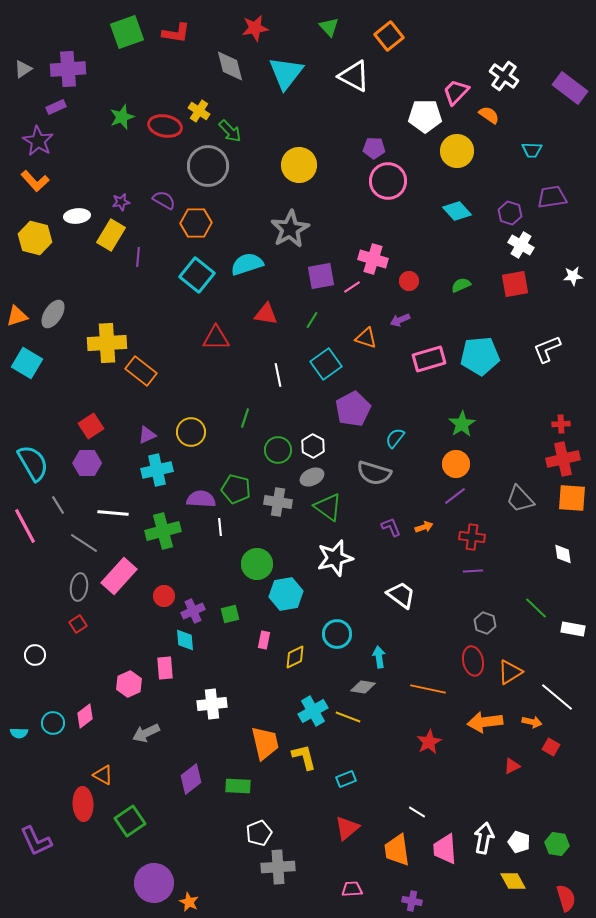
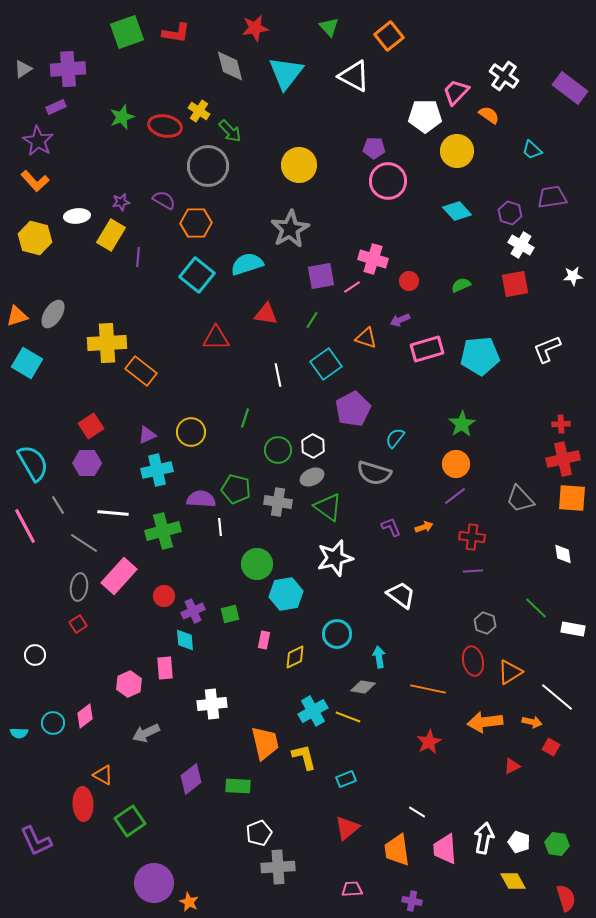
cyan trapezoid at (532, 150): rotated 40 degrees clockwise
pink rectangle at (429, 359): moved 2 px left, 10 px up
